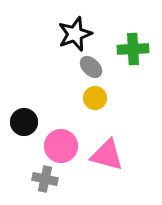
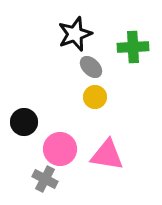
green cross: moved 2 px up
yellow circle: moved 1 px up
pink circle: moved 1 px left, 3 px down
pink triangle: rotated 6 degrees counterclockwise
gray cross: rotated 15 degrees clockwise
